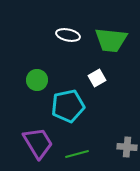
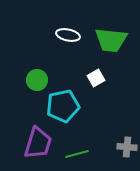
white square: moved 1 px left
cyan pentagon: moved 5 px left
purple trapezoid: rotated 48 degrees clockwise
